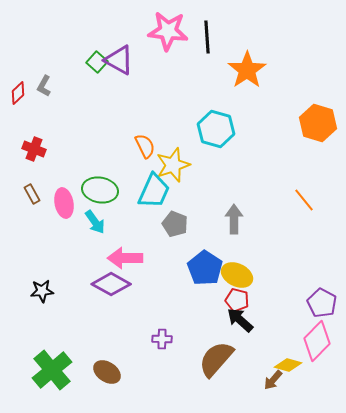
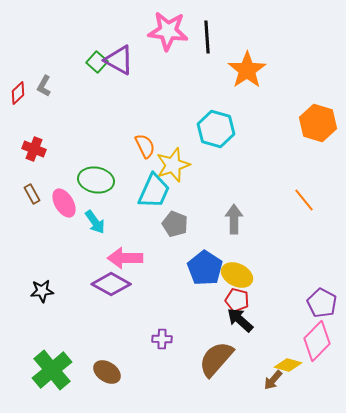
green ellipse: moved 4 px left, 10 px up
pink ellipse: rotated 20 degrees counterclockwise
